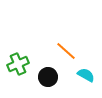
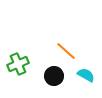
black circle: moved 6 px right, 1 px up
